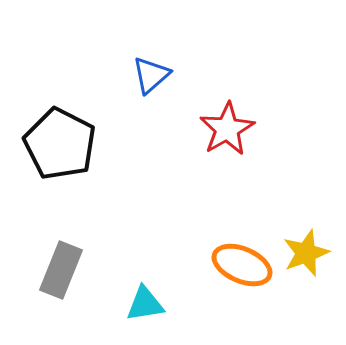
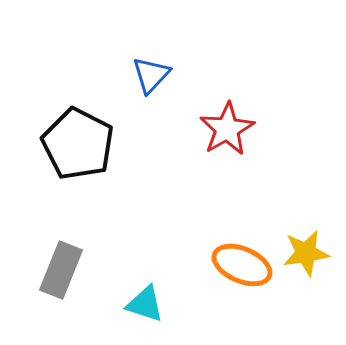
blue triangle: rotated 6 degrees counterclockwise
black pentagon: moved 18 px right
yellow star: rotated 12 degrees clockwise
cyan triangle: rotated 27 degrees clockwise
